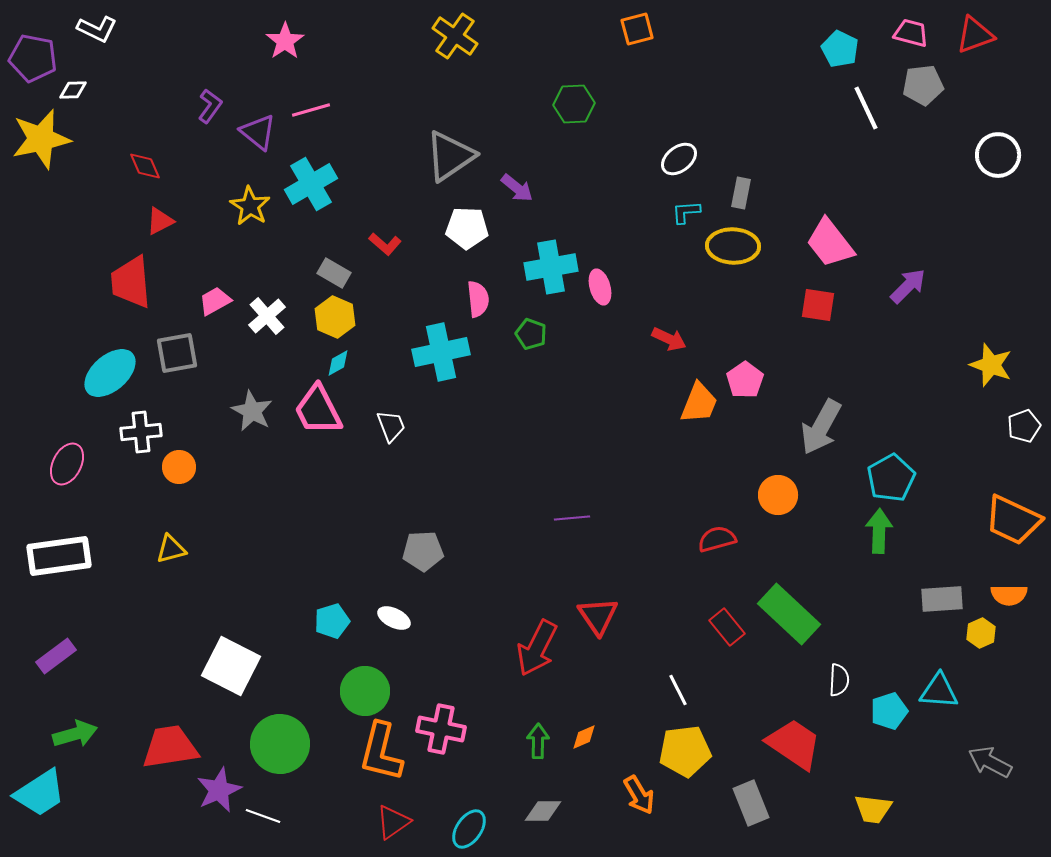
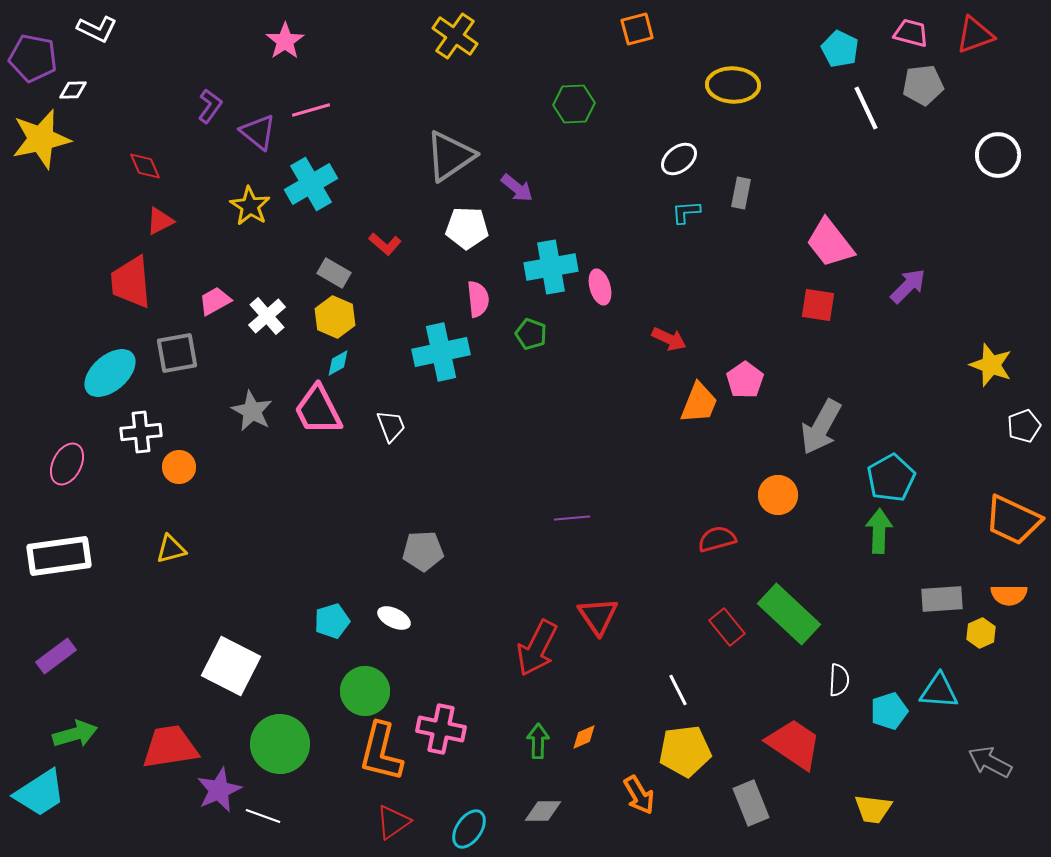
yellow ellipse at (733, 246): moved 161 px up
